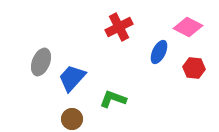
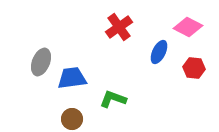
red cross: rotated 8 degrees counterclockwise
blue trapezoid: rotated 40 degrees clockwise
